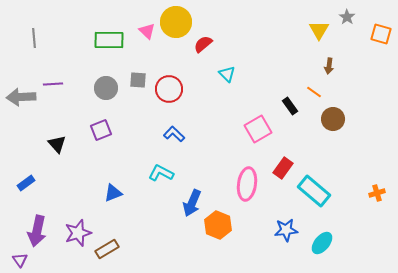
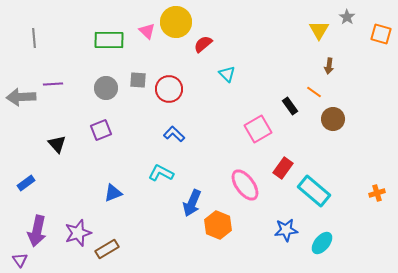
pink ellipse: moved 2 px left, 1 px down; rotated 44 degrees counterclockwise
